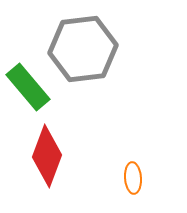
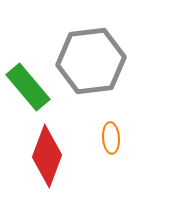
gray hexagon: moved 8 px right, 12 px down
orange ellipse: moved 22 px left, 40 px up
